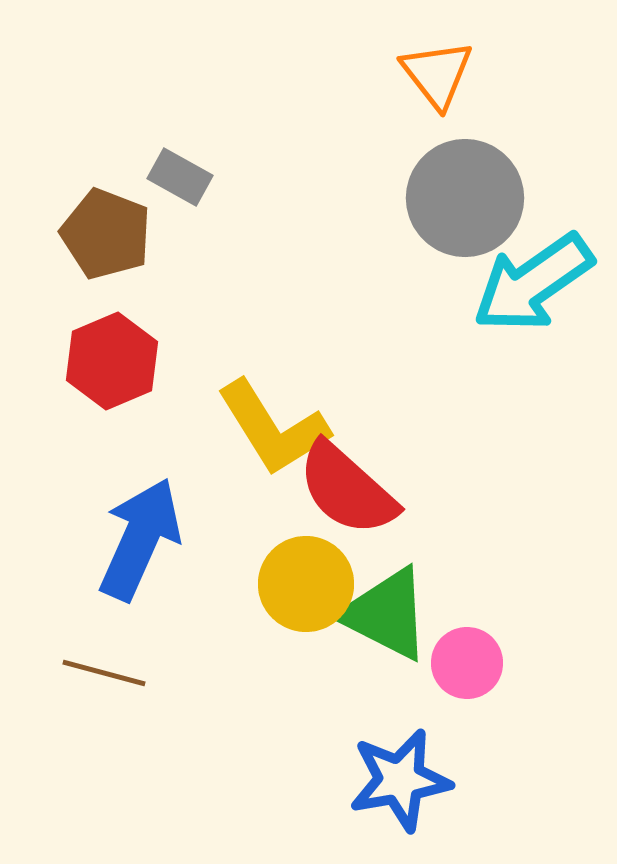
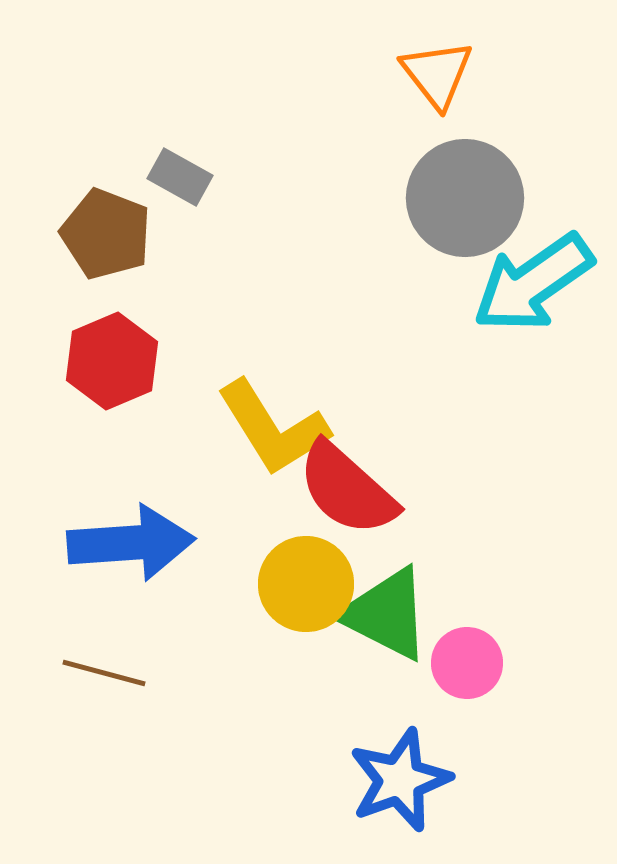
blue arrow: moved 9 px left, 4 px down; rotated 62 degrees clockwise
blue star: rotated 10 degrees counterclockwise
